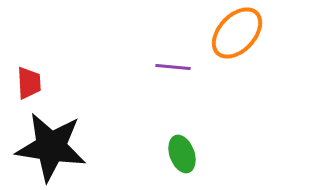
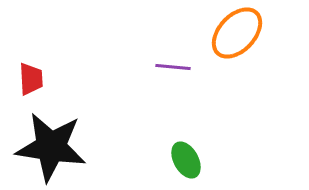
red trapezoid: moved 2 px right, 4 px up
green ellipse: moved 4 px right, 6 px down; rotated 9 degrees counterclockwise
